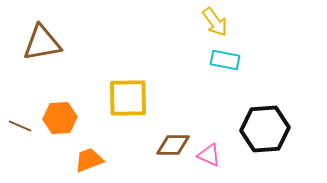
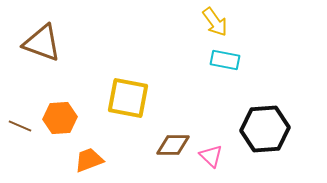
brown triangle: rotated 30 degrees clockwise
yellow square: rotated 12 degrees clockwise
pink triangle: moved 2 px right, 1 px down; rotated 20 degrees clockwise
